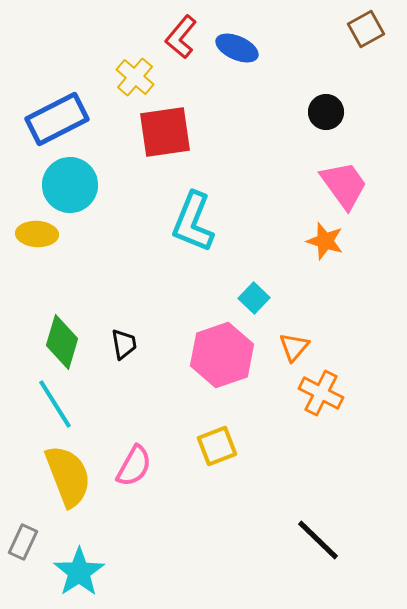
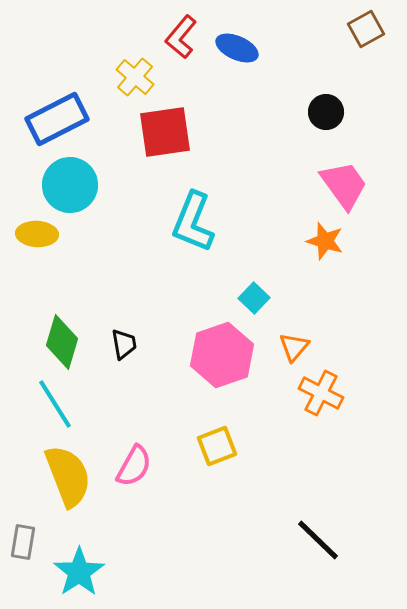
gray rectangle: rotated 16 degrees counterclockwise
